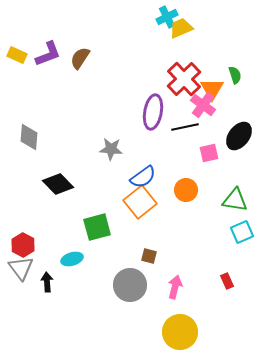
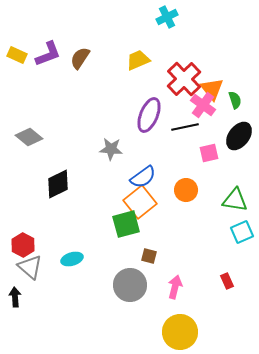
yellow trapezoid: moved 43 px left, 32 px down
green semicircle: moved 25 px down
orange triangle: rotated 10 degrees counterclockwise
purple ellipse: moved 4 px left, 3 px down; rotated 12 degrees clockwise
gray diamond: rotated 56 degrees counterclockwise
black diamond: rotated 72 degrees counterclockwise
green square: moved 29 px right, 3 px up
gray triangle: moved 9 px right, 1 px up; rotated 12 degrees counterclockwise
black arrow: moved 32 px left, 15 px down
